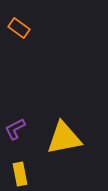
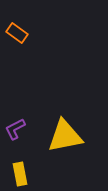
orange rectangle: moved 2 px left, 5 px down
yellow triangle: moved 1 px right, 2 px up
